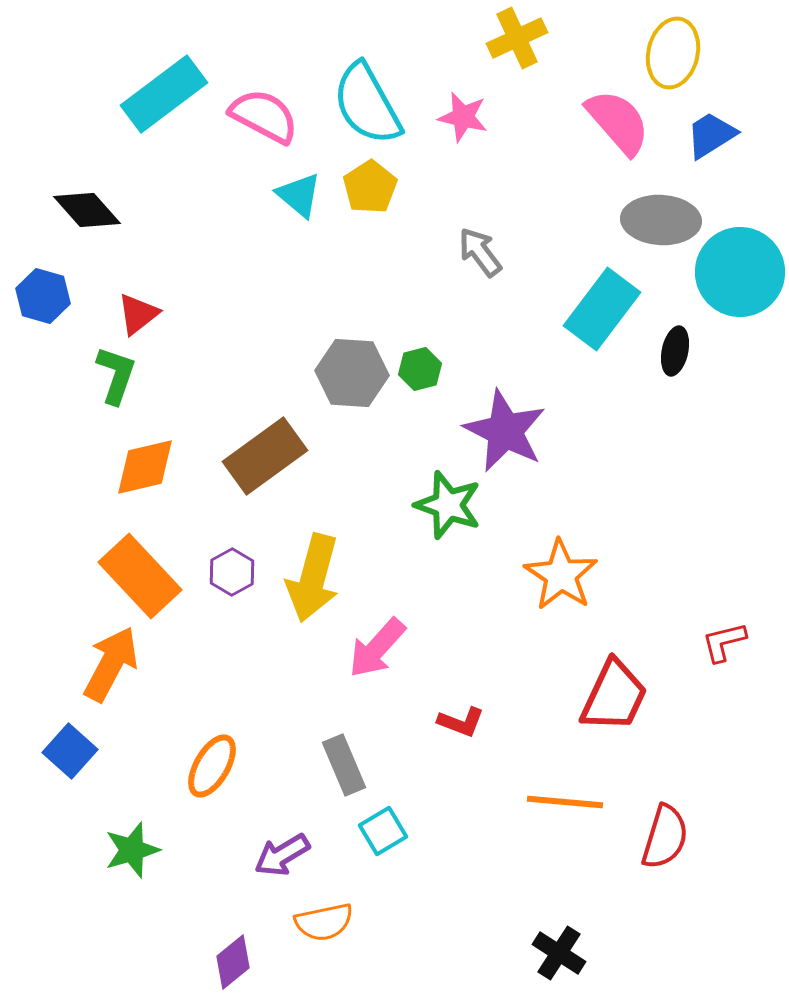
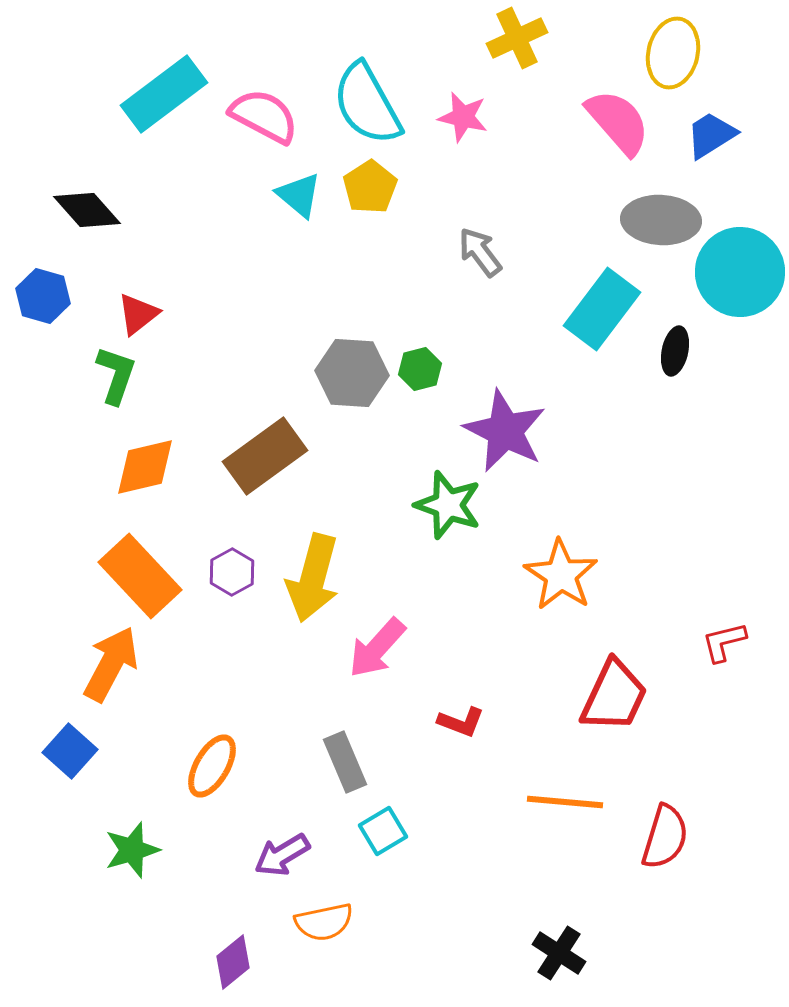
gray rectangle at (344, 765): moved 1 px right, 3 px up
